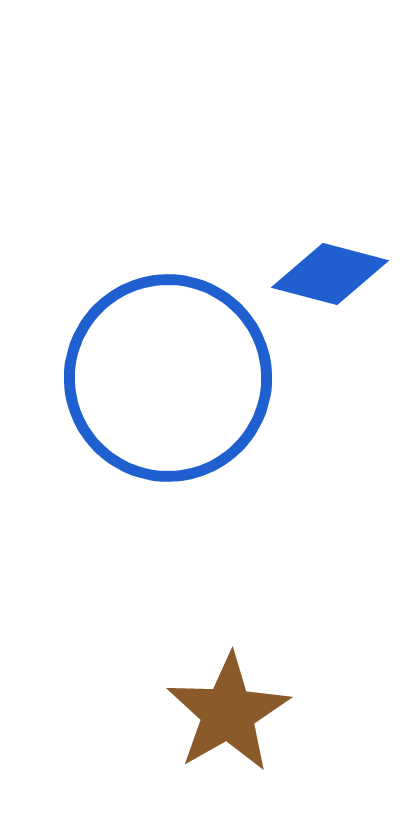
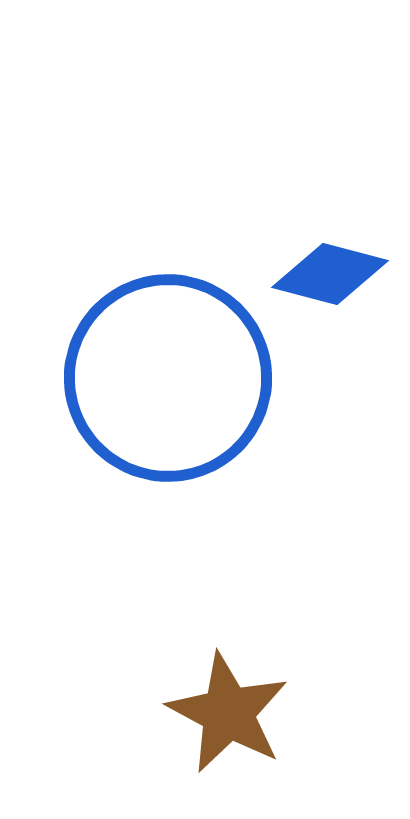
brown star: rotated 14 degrees counterclockwise
